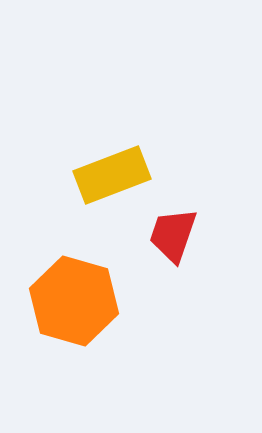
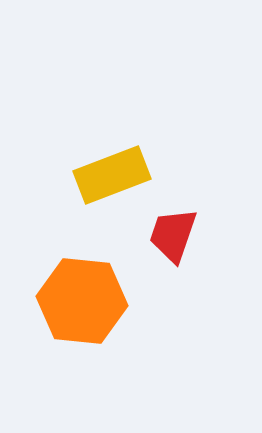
orange hexagon: moved 8 px right; rotated 10 degrees counterclockwise
